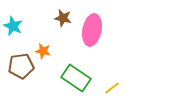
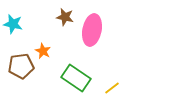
brown star: moved 2 px right, 1 px up
cyan star: moved 2 px up; rotated 12 degrees counterclockwise
orange star: rotated 14 degrees clockwise
